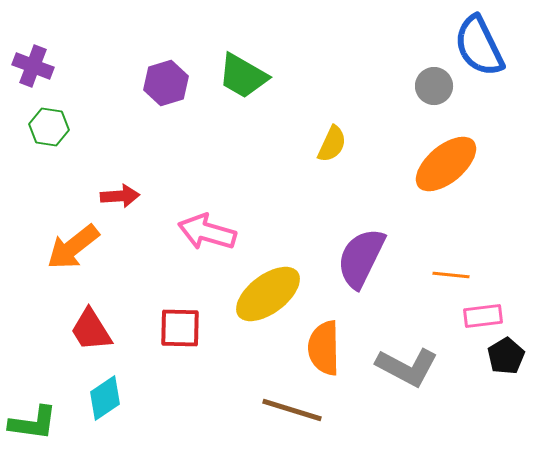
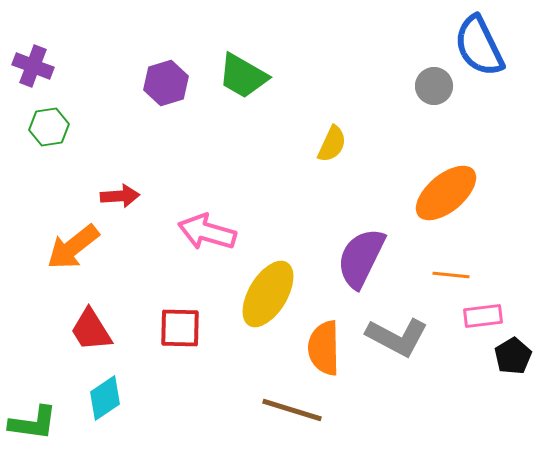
green hexagon: rotated 18 degrees counterclockwise
orange ellipse: moved 29 px down
yellow ellipse: rotated 22 degrees counterclockwise
black pentagon: moved 7 px right
gray L-shape: moved 10 px left, 30 px up
